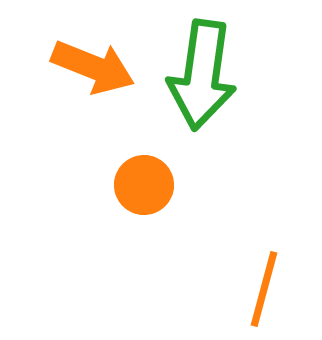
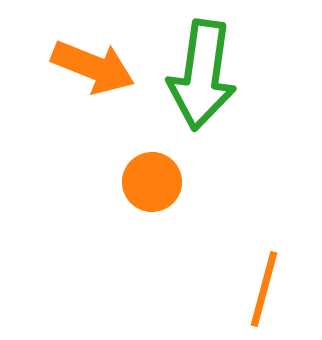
orange circle: moved 8 px right, 3 px up
